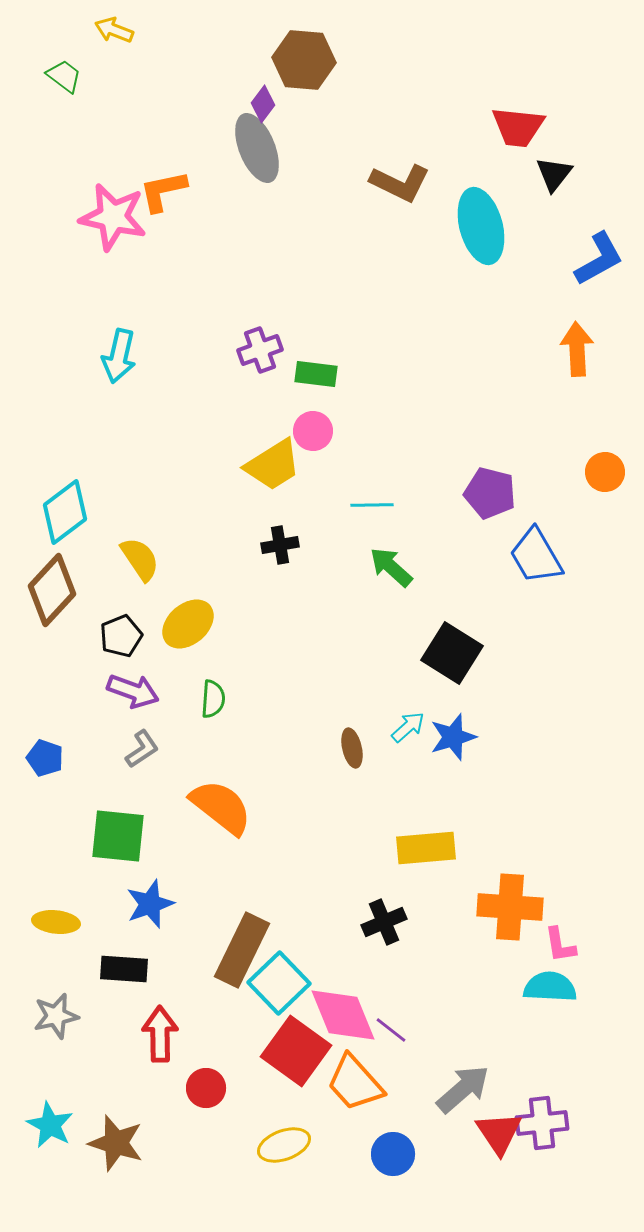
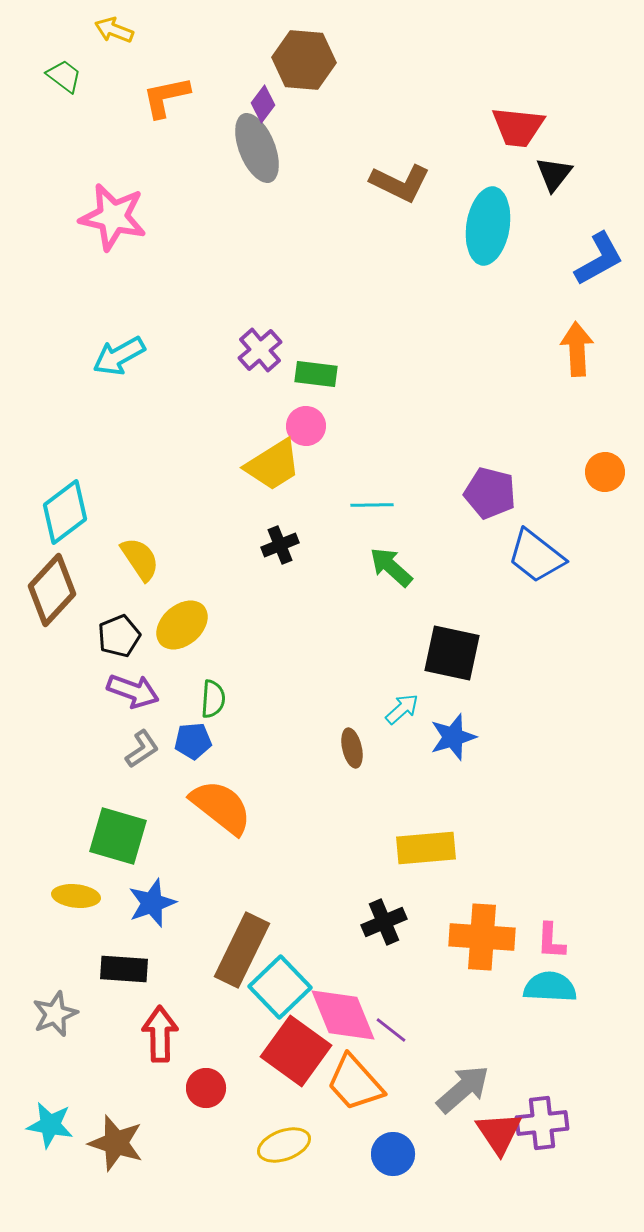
orange L-shape at (163, 191): moved 3 px right, 94 px up
cyan ellipse at (481, 226): moved 7 px right; rotated 24 degrees clockwise
purple cross at (260, 350): rotated 21 degrees counterclockwise
cyan arrow at (119, 356): rotated 48 degrees clockwise
pink circle at (313, 431): moved 7 px left, 5 px up
black cross at (280, 545): rotated 12 degrees counterclockwise
blue trapezoid at (536, 556): rotated 22 degrees counterclockwise
yellow ellipse at (188, 624): moved 6 px left, 1 px down
black pentagon at (121, 636): moved 2 px left
black square at (452, 653): rotated 20 degrees counterclockwise
cyan arrow at (408, 727): moved 6 px left, 18 px up
blue pentagon at (45, 758): moved 148 px right, 17 px up; rotated 24 degrees counterclockwise
green square at (118, 836): rotated 10 degrees clockwise
blue star at (150, 904): moved 2 px right, 1 px up
orange cross at (510, 907): moved 28 px left, 30 px down
yellow ellipse at (56, 922): moved 20 px right, 26 px up
pink L-shape at (560, 945): moved 9 px left, 4 px up; rotated 12 degrees clockwise
cyan square at (279, 983): moved 1 px right, 4 px down
gray star at (56, 1016): moved 1 px left, 2 px up; rotated 9 degrees counterclockwise
cyan star at (50, 1125): rotated 18 degrees counterclockwise
